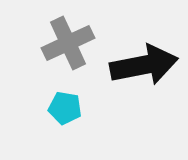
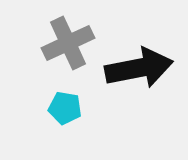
black arrow: moved 5 px left, 3 px down
